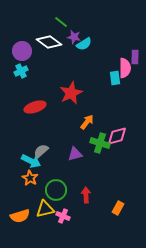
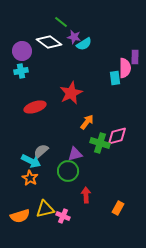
cyan cross: rotated 16 degrees clockwise
green circle: moved 12 px right, 19 px up
